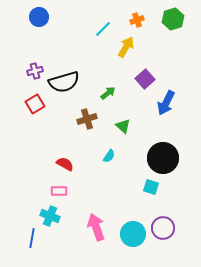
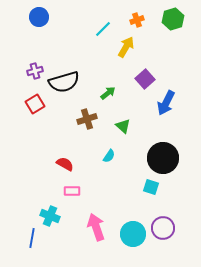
pink rectangle: moved 13 px right
